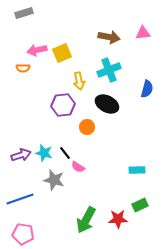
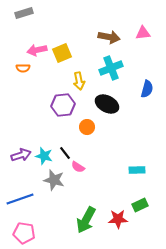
cyan cross: moved 2 px right, 2 px up
cyan star: moved 3 px down
pink pentagon: moved 1 px right, 1 px up
